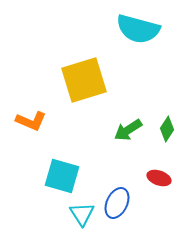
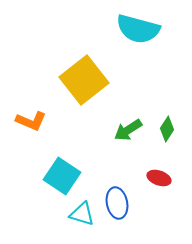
yellow square: rotated 21 degrees counterclockwise
cyan square: rotated 18 degrees clockwise
blue ellipse: rotated 36 degrees counterclockwise
cyan triangle: rotated 40 degrees counterclockwise
